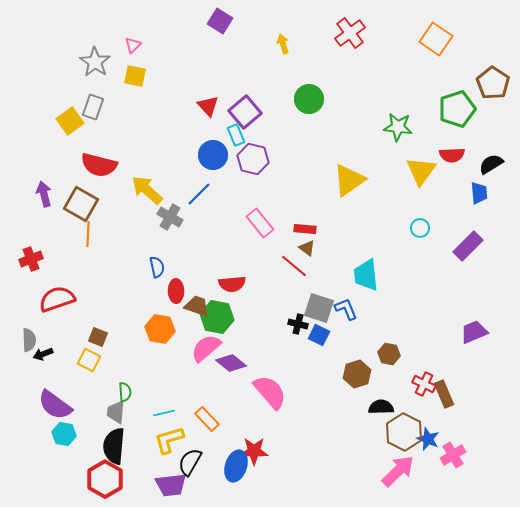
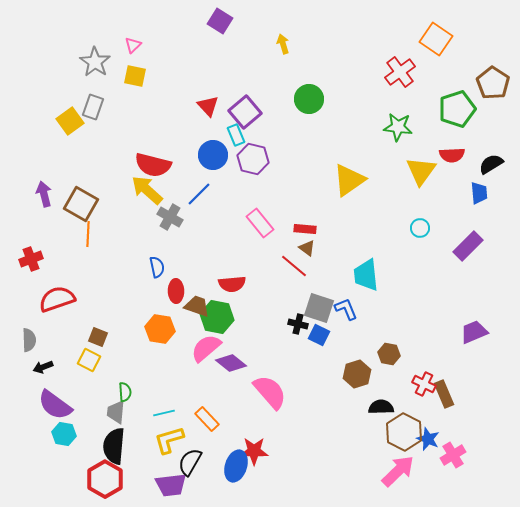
red cross at (350, 33): moved 50 px right, 39 px down
red semicircle at (99, 165): moved 54 px right
black arrow at (43, 354): moved 13 px down
